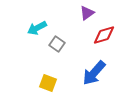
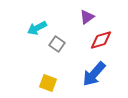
purple triangle: moved 4 px down
red diamond: moved 3 px left, 5 px down
blue arrow: moved 1 px down
